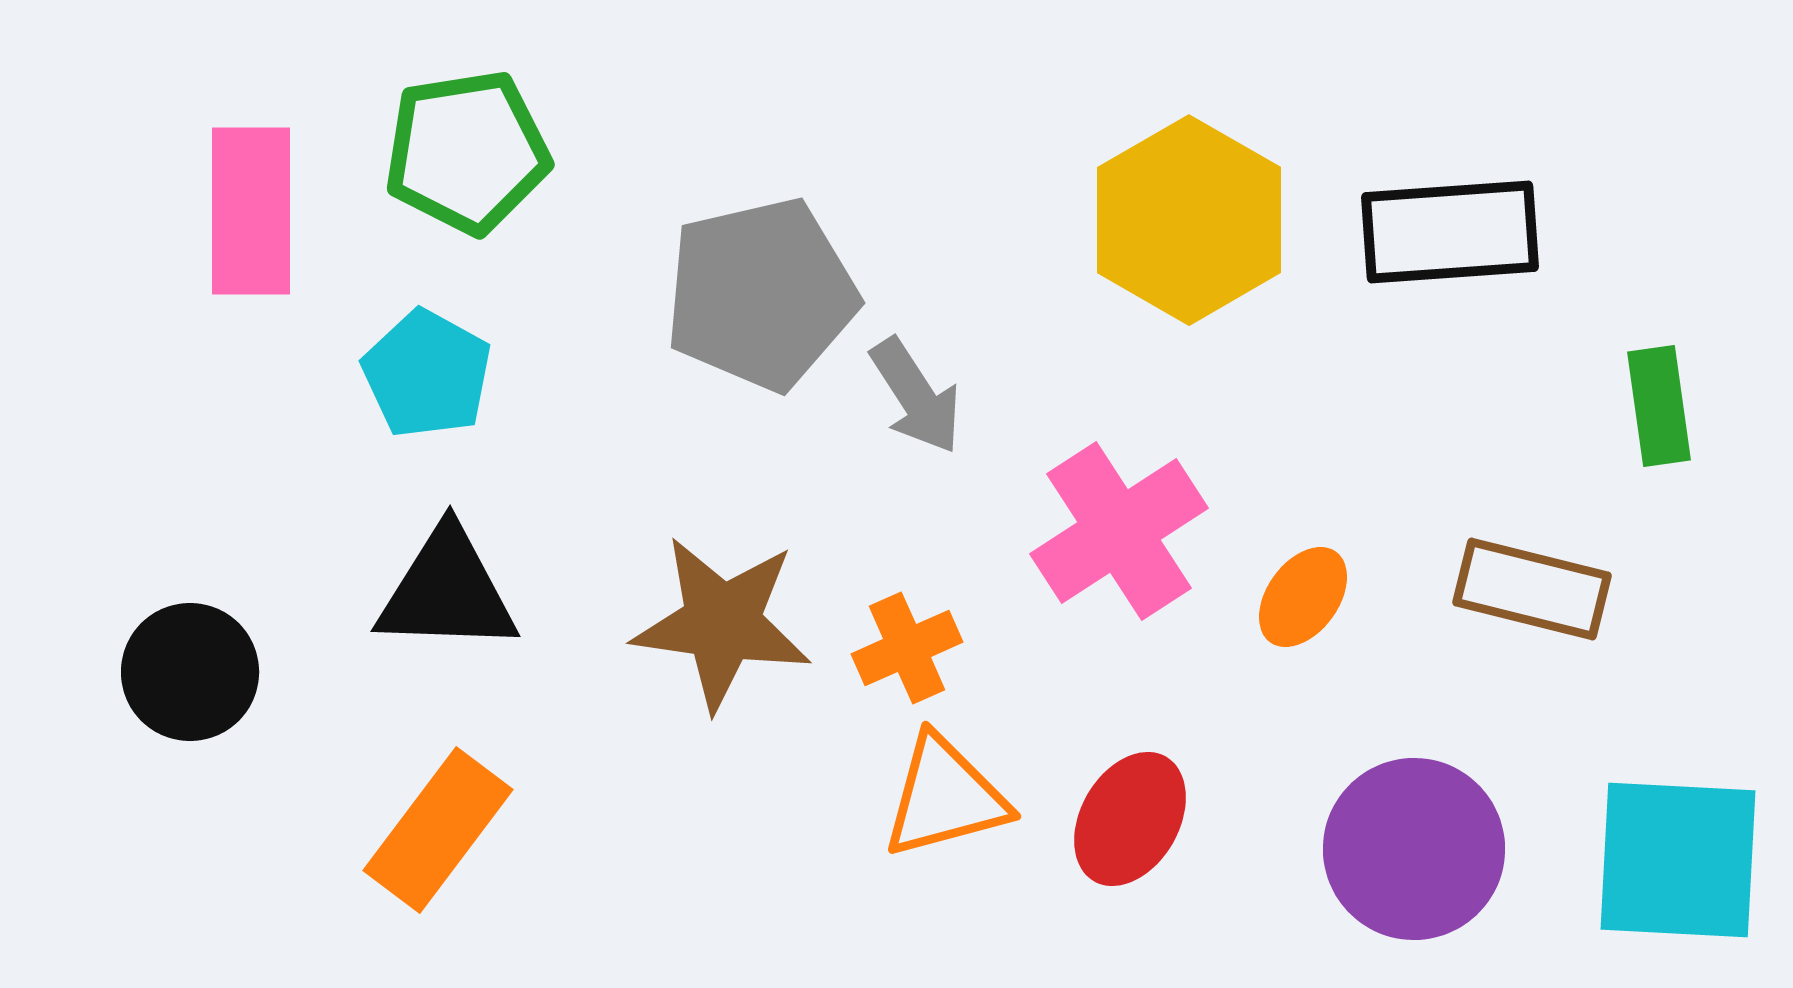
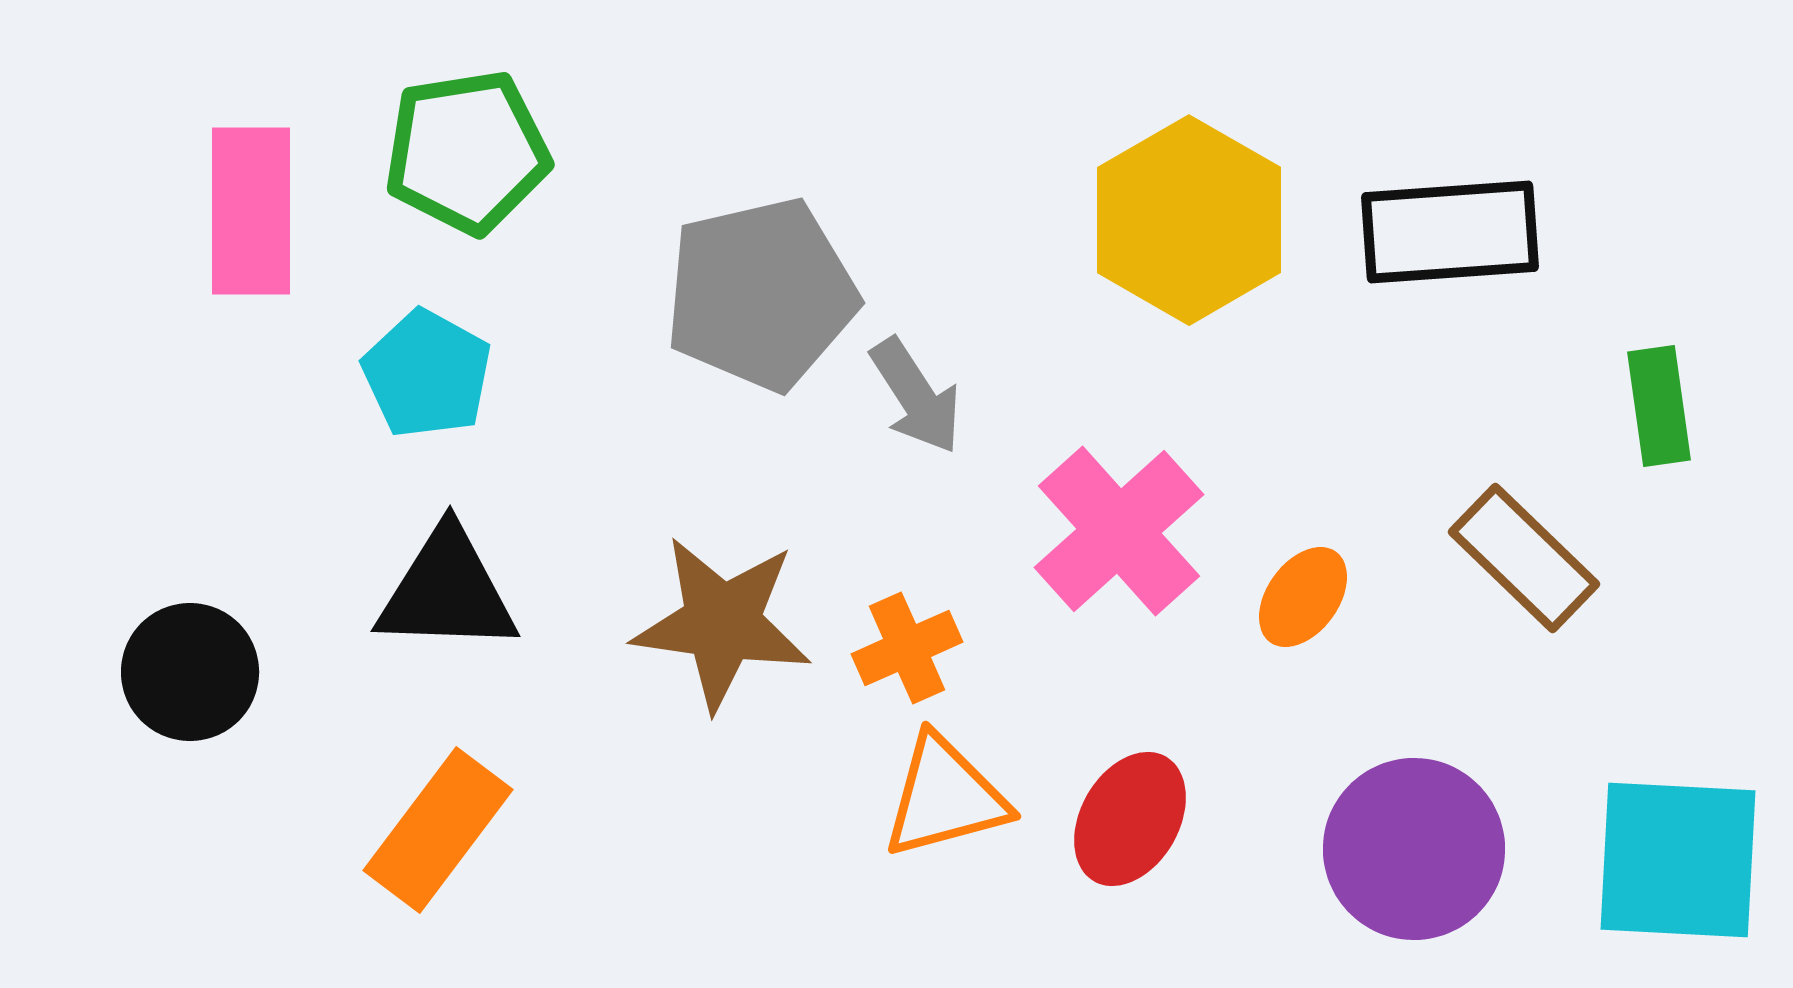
pink cross: rotated 9 degrees counterclockwise
brown rectangle: moved 8 px left, 31 px up; rotated 30 degrees clockwise
